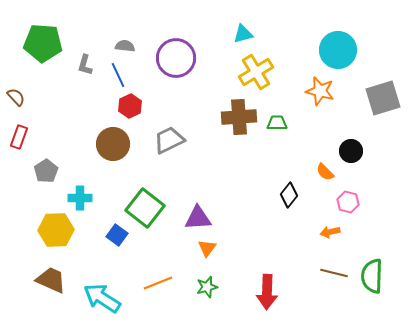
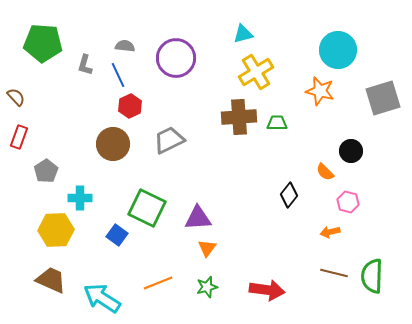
green square: moved 2 px right; rotated 12 degrees counterclockwise
red arrow: moved 2 px up; rotated 84 degrees counterclockwise
